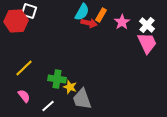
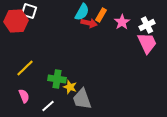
white cross: rotated 21 degrees clockwise
yellow line: moved 1 px right
pink semicircle: rotated 16 degrees clockwise
